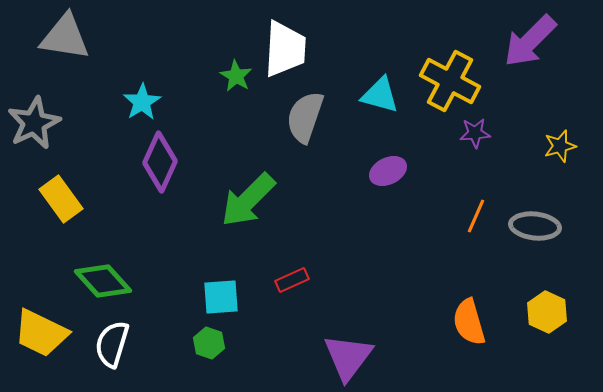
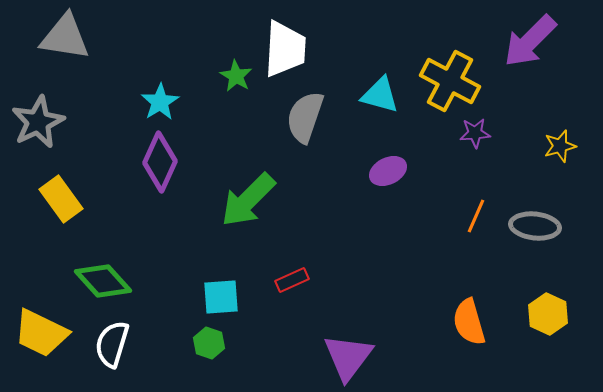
cyan star: moved 18 px right
gray star: moved 4 px right, 1 px up
yellow hexagon: moved 1 px right, 2 px down
